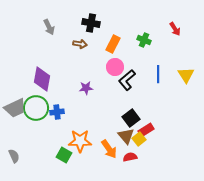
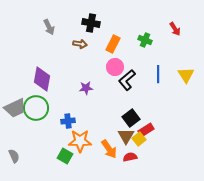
green cross: moved 1 px right
blue cross: moved 11 px right, 9 px down
brown triangle: rotated 12 degrees clockwise
green square: moved 1 px right, 1 px down
